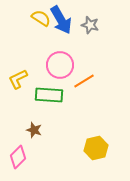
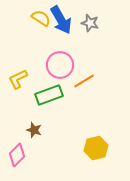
gray star: moved 2 px up
green rectangle: rotated 24 degrees counterclockwise
pink diamond: moved 1 px left, 2 px up
